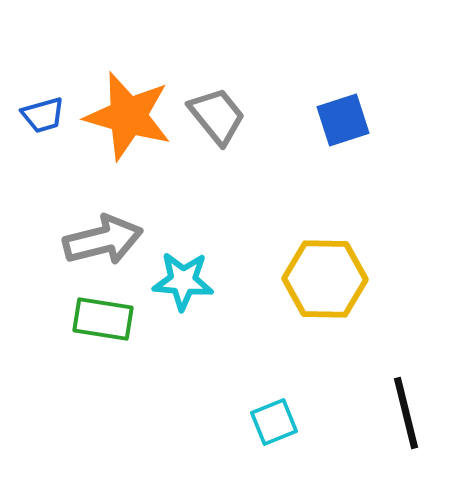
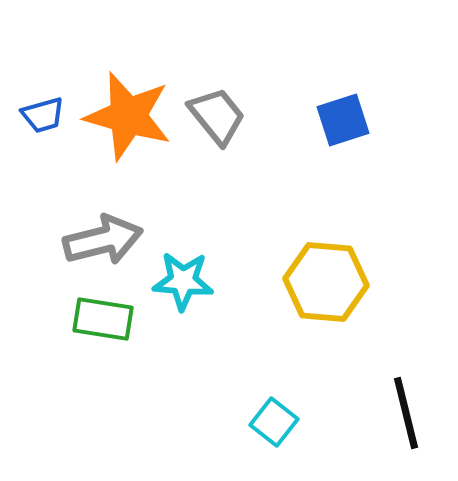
yellow hexagon: moved 1 px right, 3 px down; rotated 4 degrees clockwise
cyan square: rotated 30 degrees counterclockwise
